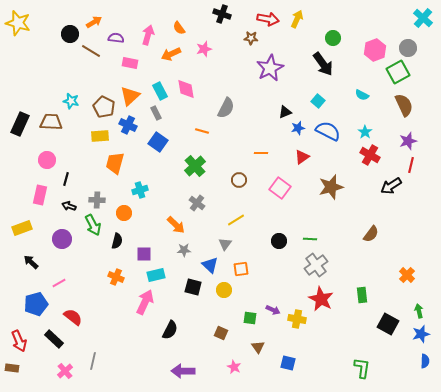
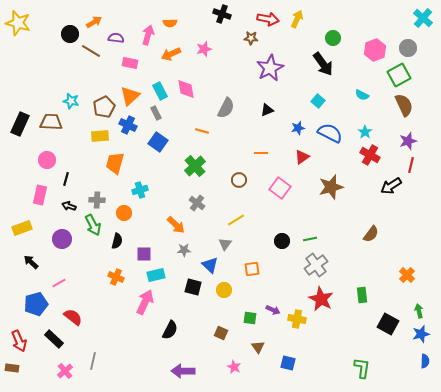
orange semicircle at (179, 28): moved 9 px left, 5 px up; rotated 56 degrees counterclockwise
green square at (398, 72): moved 1 px right, 3 px down
brown pentagon at (104, 107): rotated 20 degrees clockwise
black triangle at (285, 112): moved 18 px left, 2 px up
blue semicircle at (328, 131): moved 2 px right, 2 px down
green line at (310, 239): rotated 16 degrees counterclockwise
black circle at (279, 241): moved 3 px right
orange square at (241, 269): moved 11 px right
